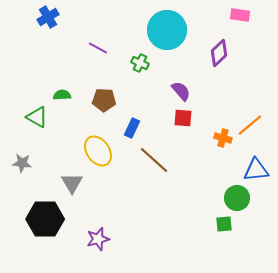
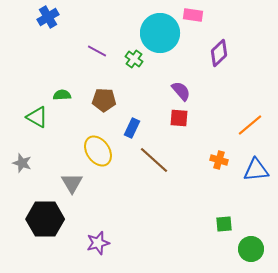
pink rectangle: moved 47 px left
cyan circle: moved 7 px left, 3 px down
purple line: moved 1 px left, 3 px down
green cross: moved 6 px left, 4 px up; rotated 12 degrees clockwise
red square: moved 4 px left
orange cross: moved 4 px left, 22 px down
gray star: rotated 12 degrees clockwise
green circle: moved 14 px right, 51 px down
purple star: moved 4 px down
